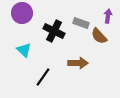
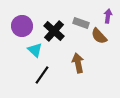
purple circle: moved 13 px down
black cross: rotated 15 degrees clockwise
cyan triangle: moved 11 px right
brown arrow: rotated 102 degrees counterclockwise
black line: moved 1 px left, 2 px up
